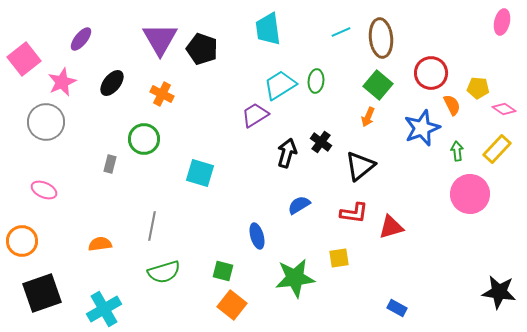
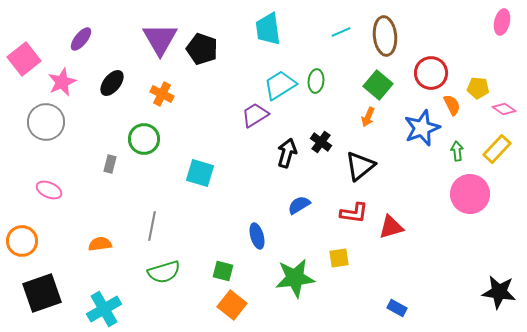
brown ellipse at (381, 38): moved 4 px right, 2 px up
pink ellipse at (44, 190): moved 5 px right
